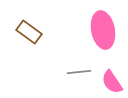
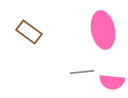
gray line: moved 3 px right
pink semicircle: rotated 50 degrees counterclockwise
